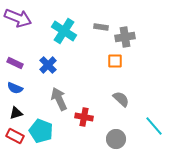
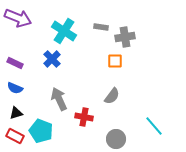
blue cross: moved 4 px right, 6 px up
gray semicircle: moved 9 px left, 3 px up; rotated 84 degrees clockwise
